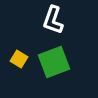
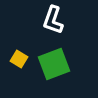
green square: moved 2 px down
